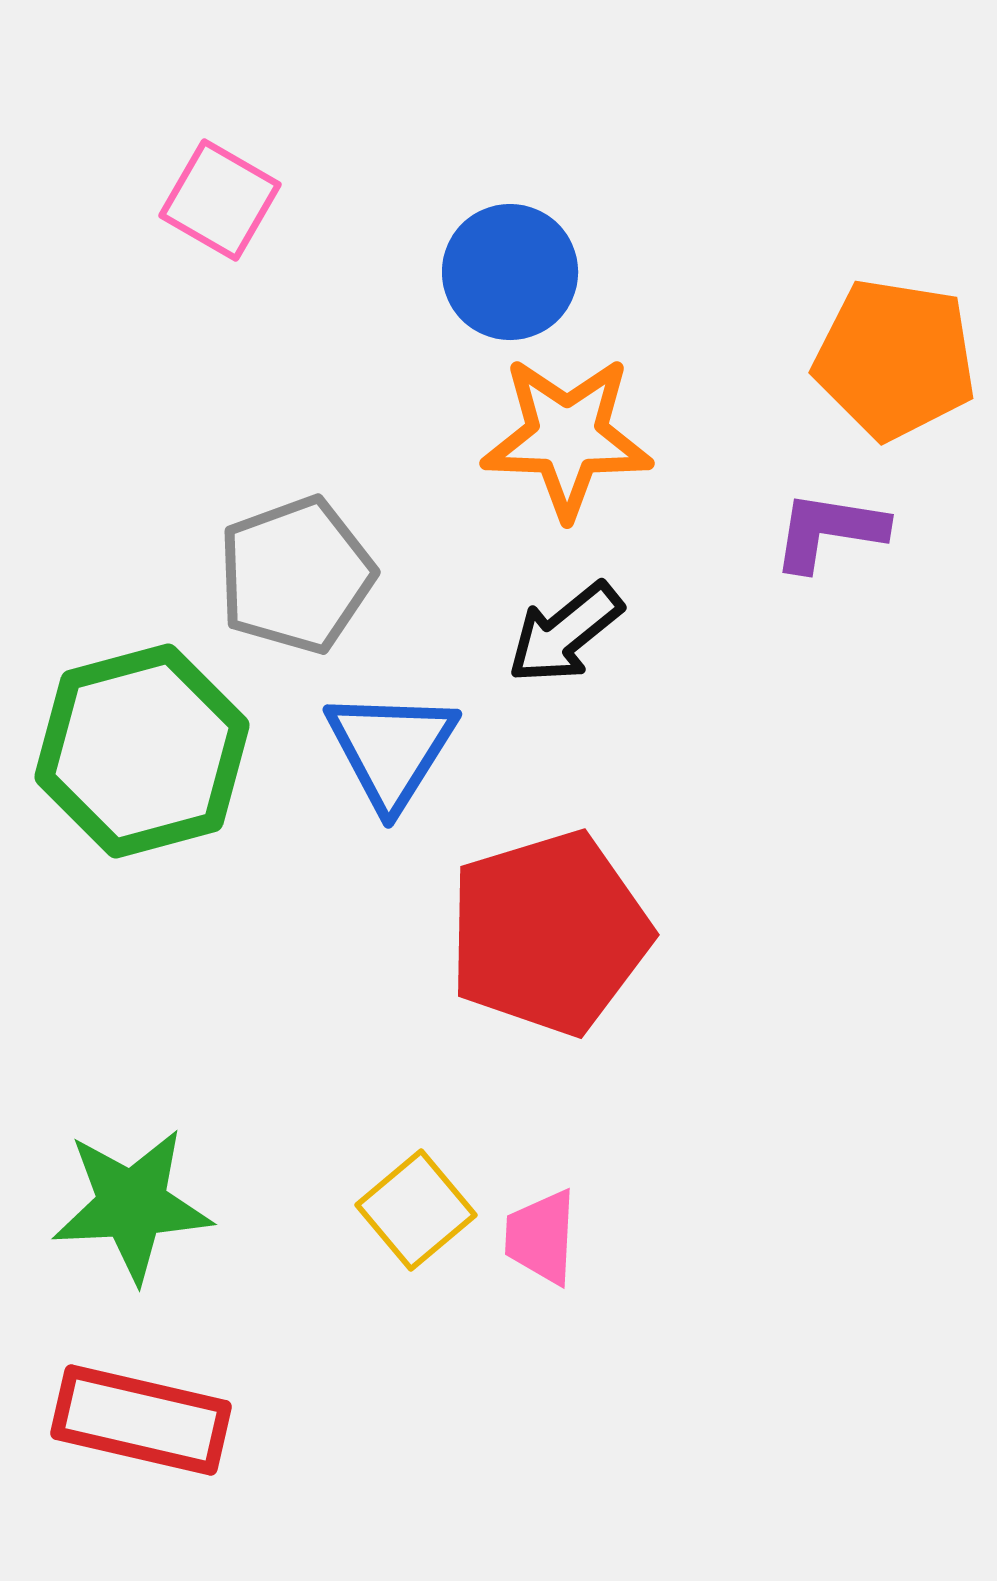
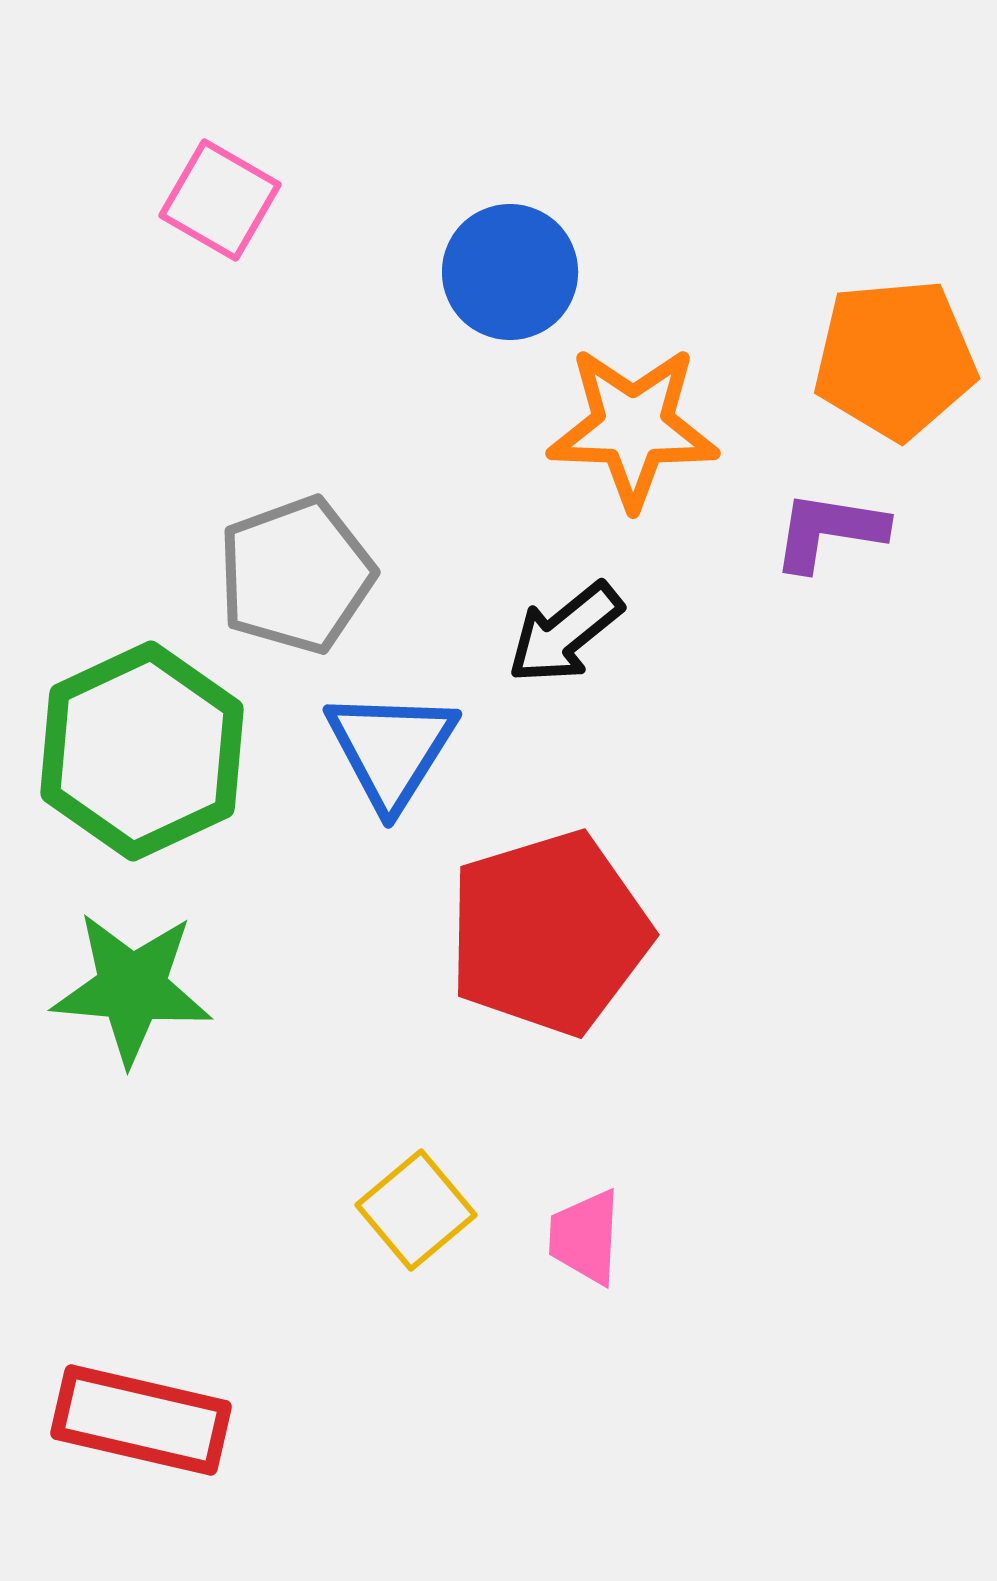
orange pentagon: rotated 14 degrees counterclockwise
orange star: moved 66 px right, 10 px up
green hexagon: rotated 10 degrees counterclockwise
green star: moved 217 px up; rotated 8 degrees clockwise
pink trapezoid: moved 44 px right
